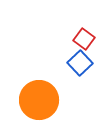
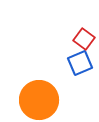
blue square: rotated 20 degrees clockwise
